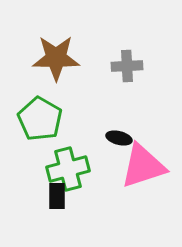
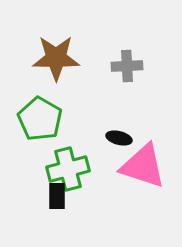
pink triangle: rotated 36 degrees clockwise
